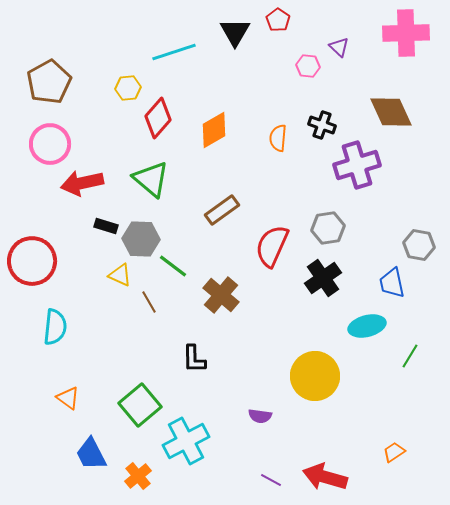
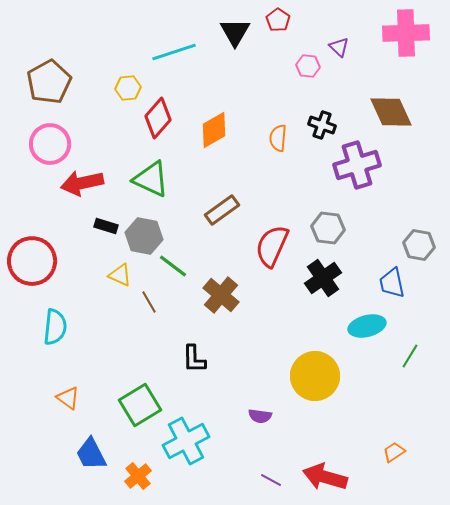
green triangle at (151, 179): rotated 15 degrees counterclockwise
gray hexagon at (328, 228): rotated 16 degrees clockwise
gray hexagon at (141, 239): moved 3 px right, 3 px up; rotated 9 degrees clockwise
green square at (140, 405): rotated 9 degrees clockwise
